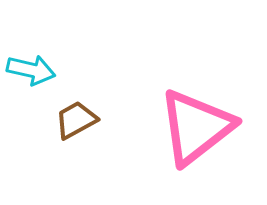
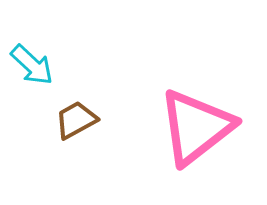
cyan arrow: moved 1 px right, 5 px up; rotated 30 degrees clockwise
